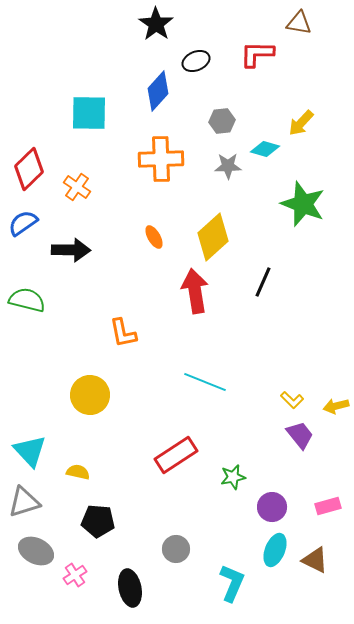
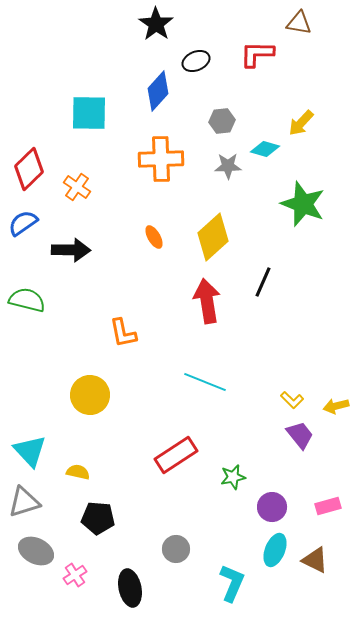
red arrow at (195, 291): moved 12 px right, 10 px down
black pentagon at (98, 521): moved 3 px up
